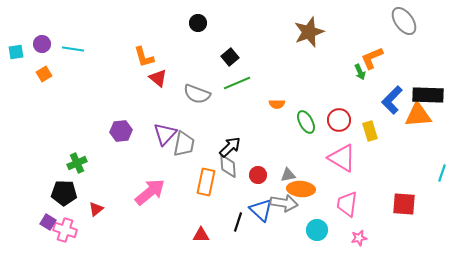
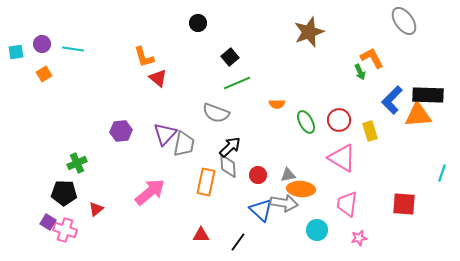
orange L-shape at (372, 58): rotated 85 degrees clockwise
gray semicircle at (197, 94): moved 19 px right, 19 px down
black line at (238, 222): moved 20 px down; rotated 18 degrees clockwise
